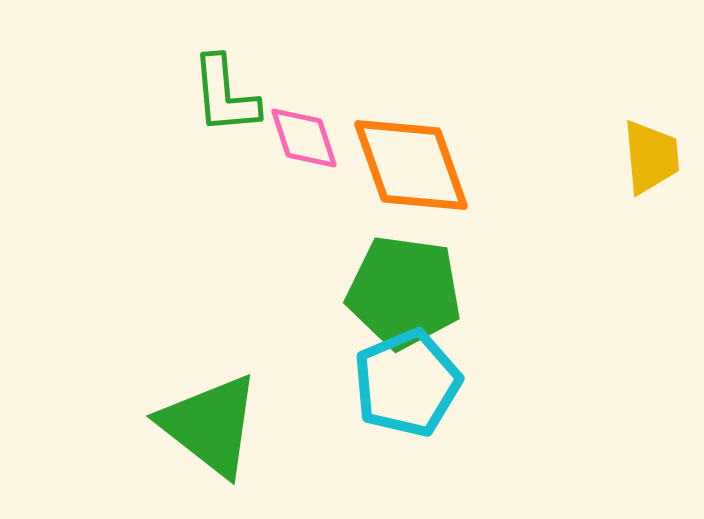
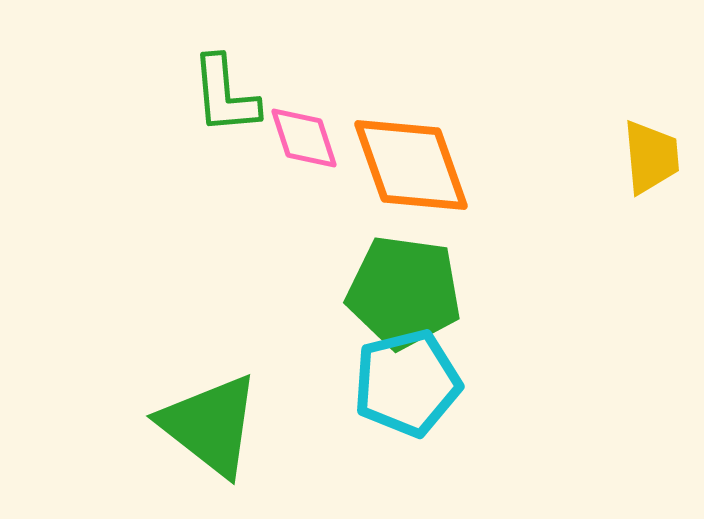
cyan pentagon: rotated 9 degrees clockwise
